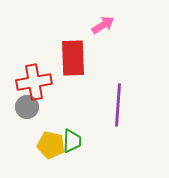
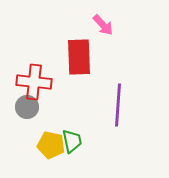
pink arrow: rotated 80 degrees clockwise
red rectangle: moved 6 px right, 1 px up
red cross: rotated 16 degrees clockwise
green trapezoid: rotated 15 degrees counterclockwise
